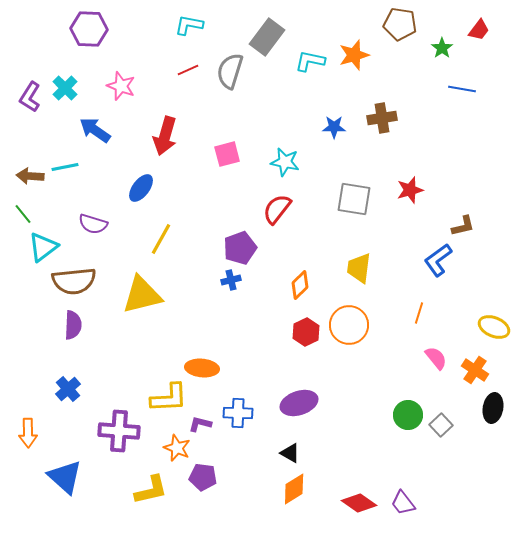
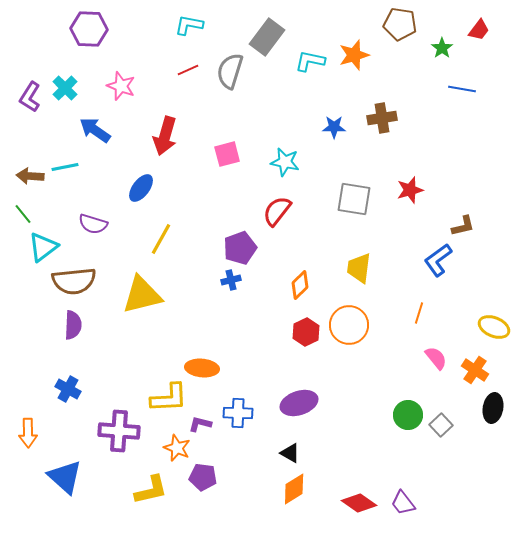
red semicircle at (277, 209): moved 2 px down
blue cross at (68, 389): rotated 20 degrees counterclockwise
